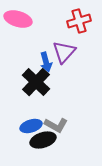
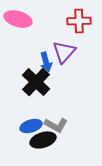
red cross: rotated 15 degrees clockwise
